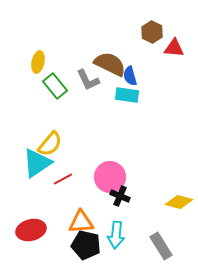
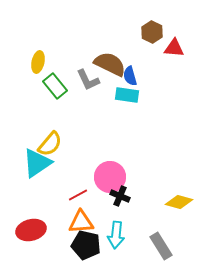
red line: moved 15 px right, 16 px down
